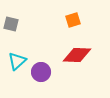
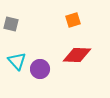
cyan triangle: rotated 30 degrees counterclockwise
purple circle: moved 1 px left, 3 px up
